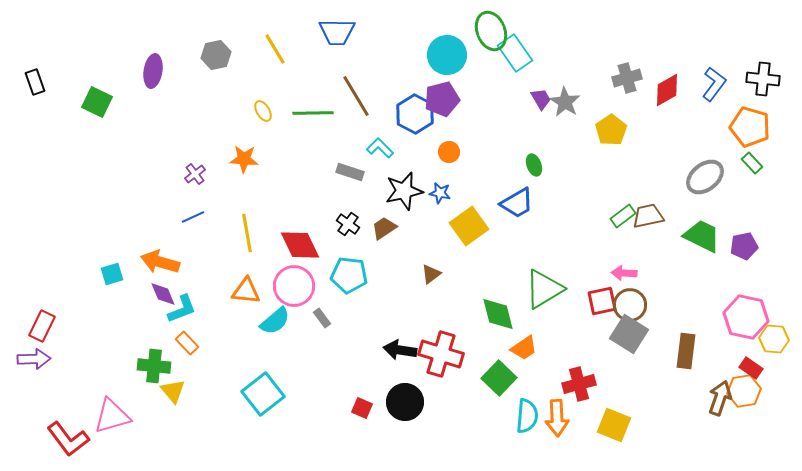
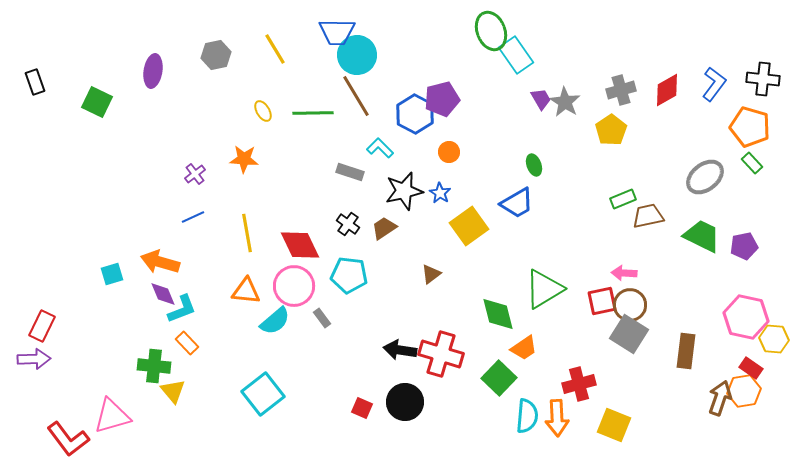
cyan rectangle at (515, 53): moved 1 px right, 2 px down
cyan circle at (447, 55): moved 90 px left
gray cross at (627, 78): moved 6 px left, 12 px down
blue star at (440, 193): rotated 20 degrees clockwise
green rectangle at (623, 216): moved 17 px up; rotated 15 degrees clockwise
